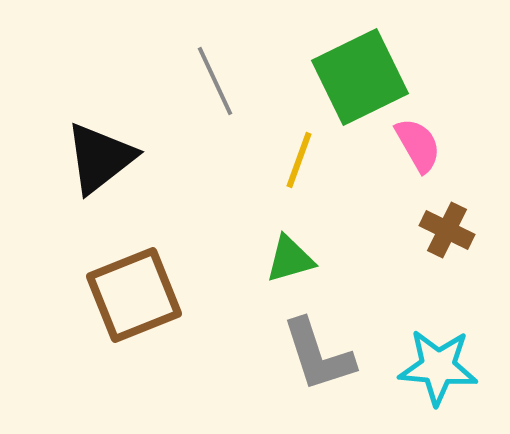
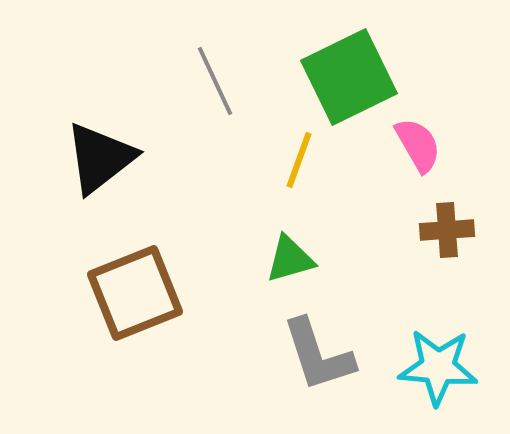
green square: moved 11 px left
brown cross: rotated 30 degrees counterclockwise
brown square: moved 1 px right, 2 px up
